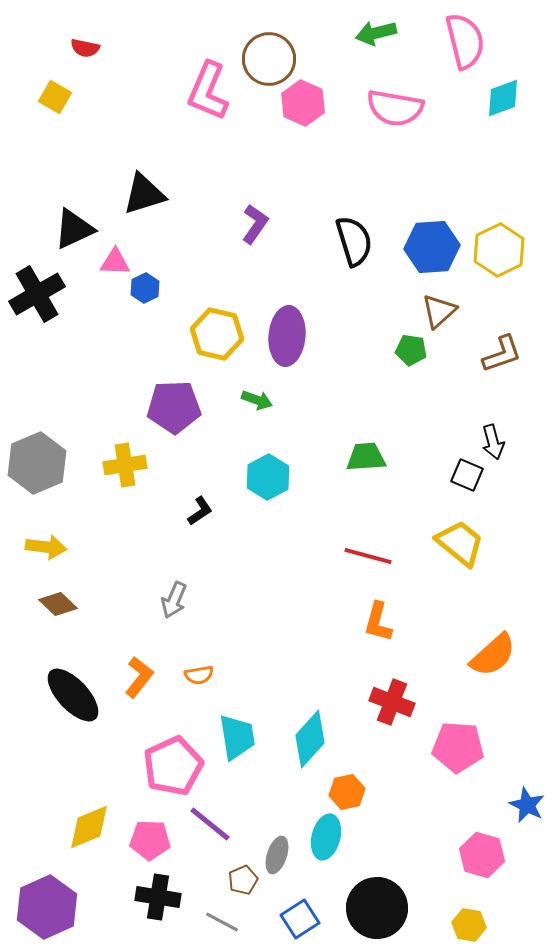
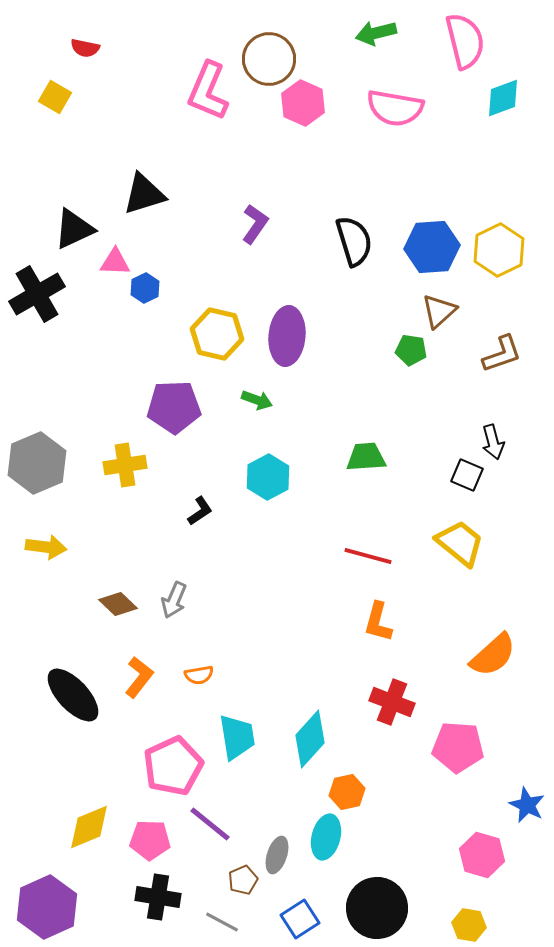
brown diamond at (58, 604): moved 60 px right
